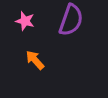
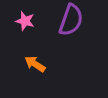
orange arrow: moved 4 px down; rotated 15 degrees counterclockwise
